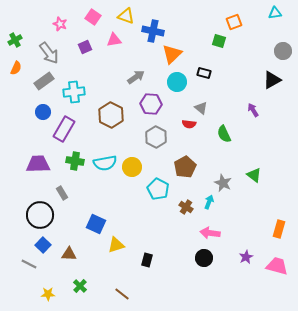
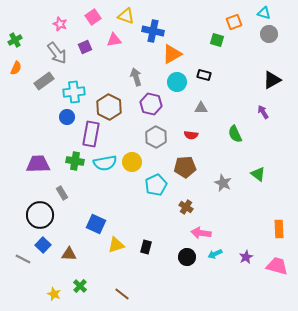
cyan triangle at (275, 13): moved 11 px left; rotated 24 degrees clockwise
pink square at (93, 17): rotated 21 degrees clockwise
green square at (219, 41): moved 2 px left, 1 px up
gray circle at (283, 51): moved 14 px left, 17 px up
gray arrow at (49, 53): moved 8 px right
orange triangle at (172, 54): rotated 15 degrees clockwise
black rectangle at (204, 73): moved 2 px down
gray arrow at (136, 77): rotated 72 degrees counterclockwise
purple hexagon at (151, 104): rotated 10 degrees clockwise
gray triangle at (201, 108): rotated 40 degrees counterclockwise
purple arrow at (253, 110): moved 10 px right, 2 px down
blue circle at (43, 112): moved 24 px right, 5 px down
brown hexagon at (111, 115): moved 2 px left, 8 px up
red semicircle at (189, 124): moved 2 px right, 11 px down
purple rectangle at (64, 129): moved 27 px right, 5 px down; rotated 20 degrees counterclockwise
green semicircle at (224, 134): moved 11 px right
yellow circle at (132, 167): moved 5 px up
brown pentagon at (185, 167): rotated 25 degrees clockwise
green triangle at (254, 175): moved 4 px right, 1 px up
cyan pentagon at (158, 189): moved 2 px left, 4 px up; rotated 20 degrees clockwise
cyan arrow at (209, 202): moved 6 px right, 52 px down; rotated 136 degrees counterclockwise
orange rectangle at (279, 229): rotated 18 degrees counterclockwise
pink arrow at (210, 233): moved 9 px left
black circle at (204, 258): moved 17 px left, 1 px up
black rectangle at (147, 260): moved 1 px left, 13 px up
gray line at (29, 264): moved 6 px left, 5 px up
yellow star at (48, 294): moved 6 px right; rotated 24 degrees clockwise
